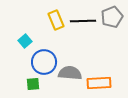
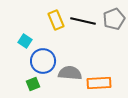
gray pentagon: moved 2 px right, 2 px down
black line: rotated 15 degrees clockwise
cyan square: rotated 16 degrees counterclockwise
blue circle: moved 1 px left, 1 px up
green square: rotated 16 degrees counterclockwise
